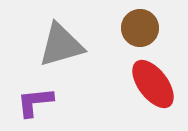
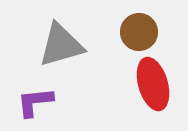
brown circle: moved 1 px left, 4 px down
red ellipse: rotated 21 degrees clockwise
